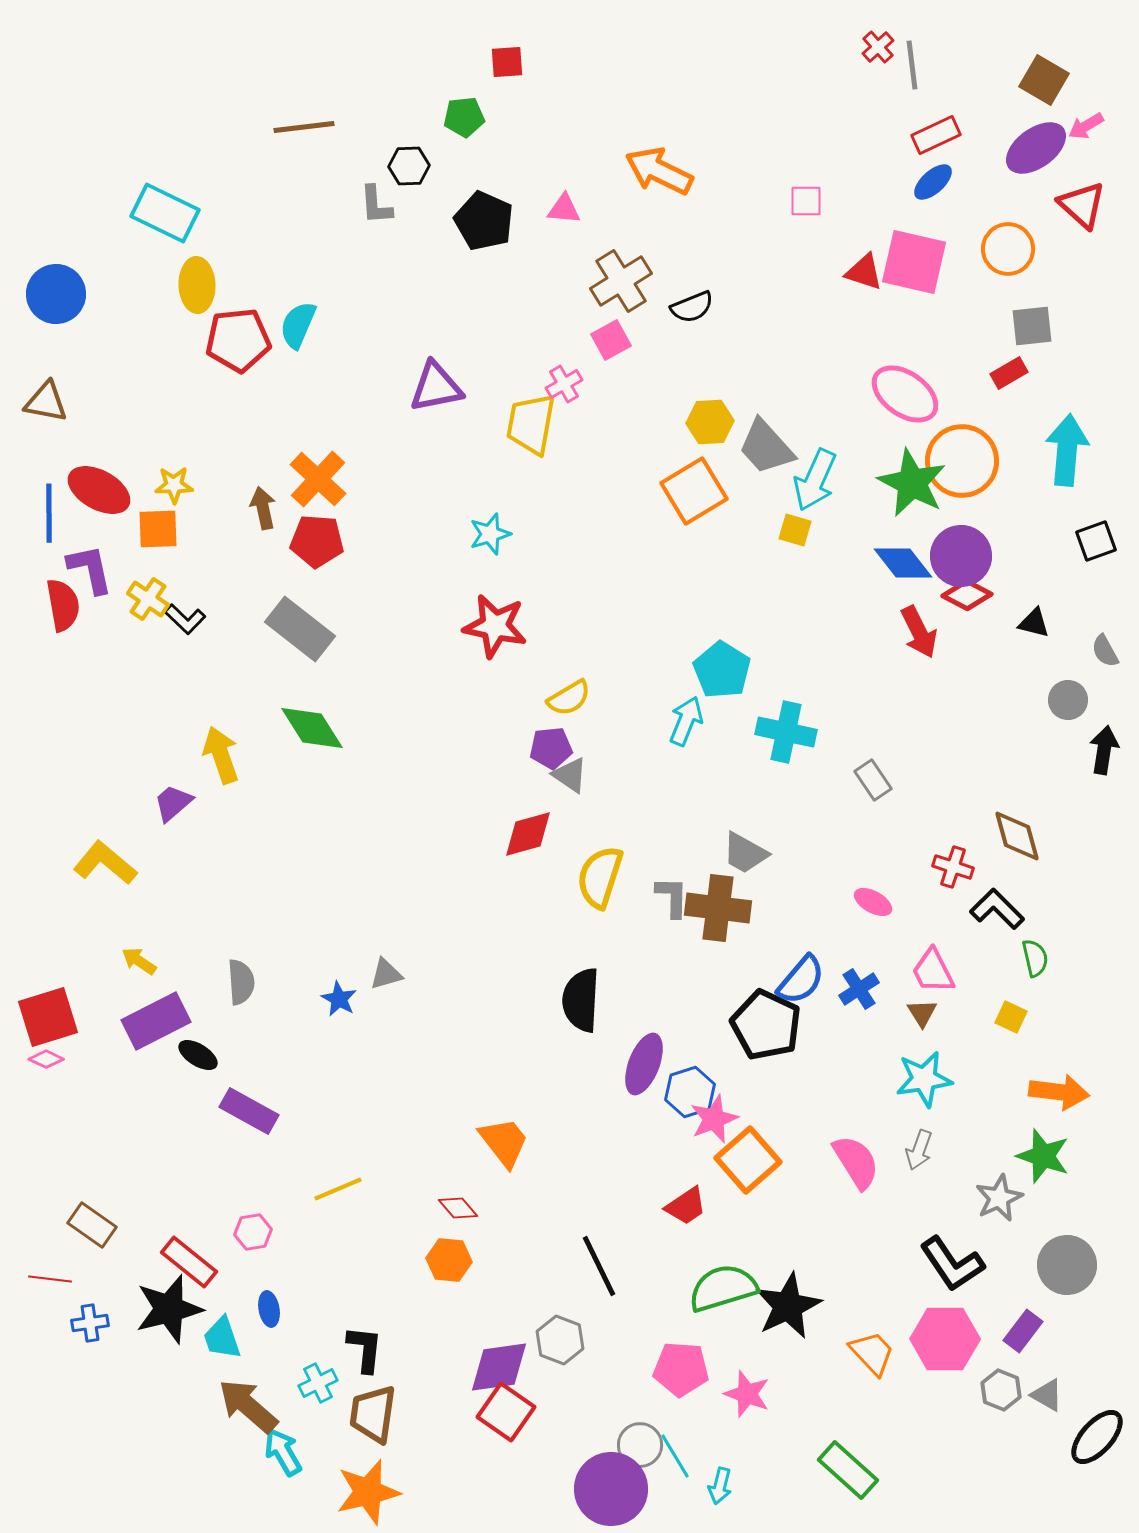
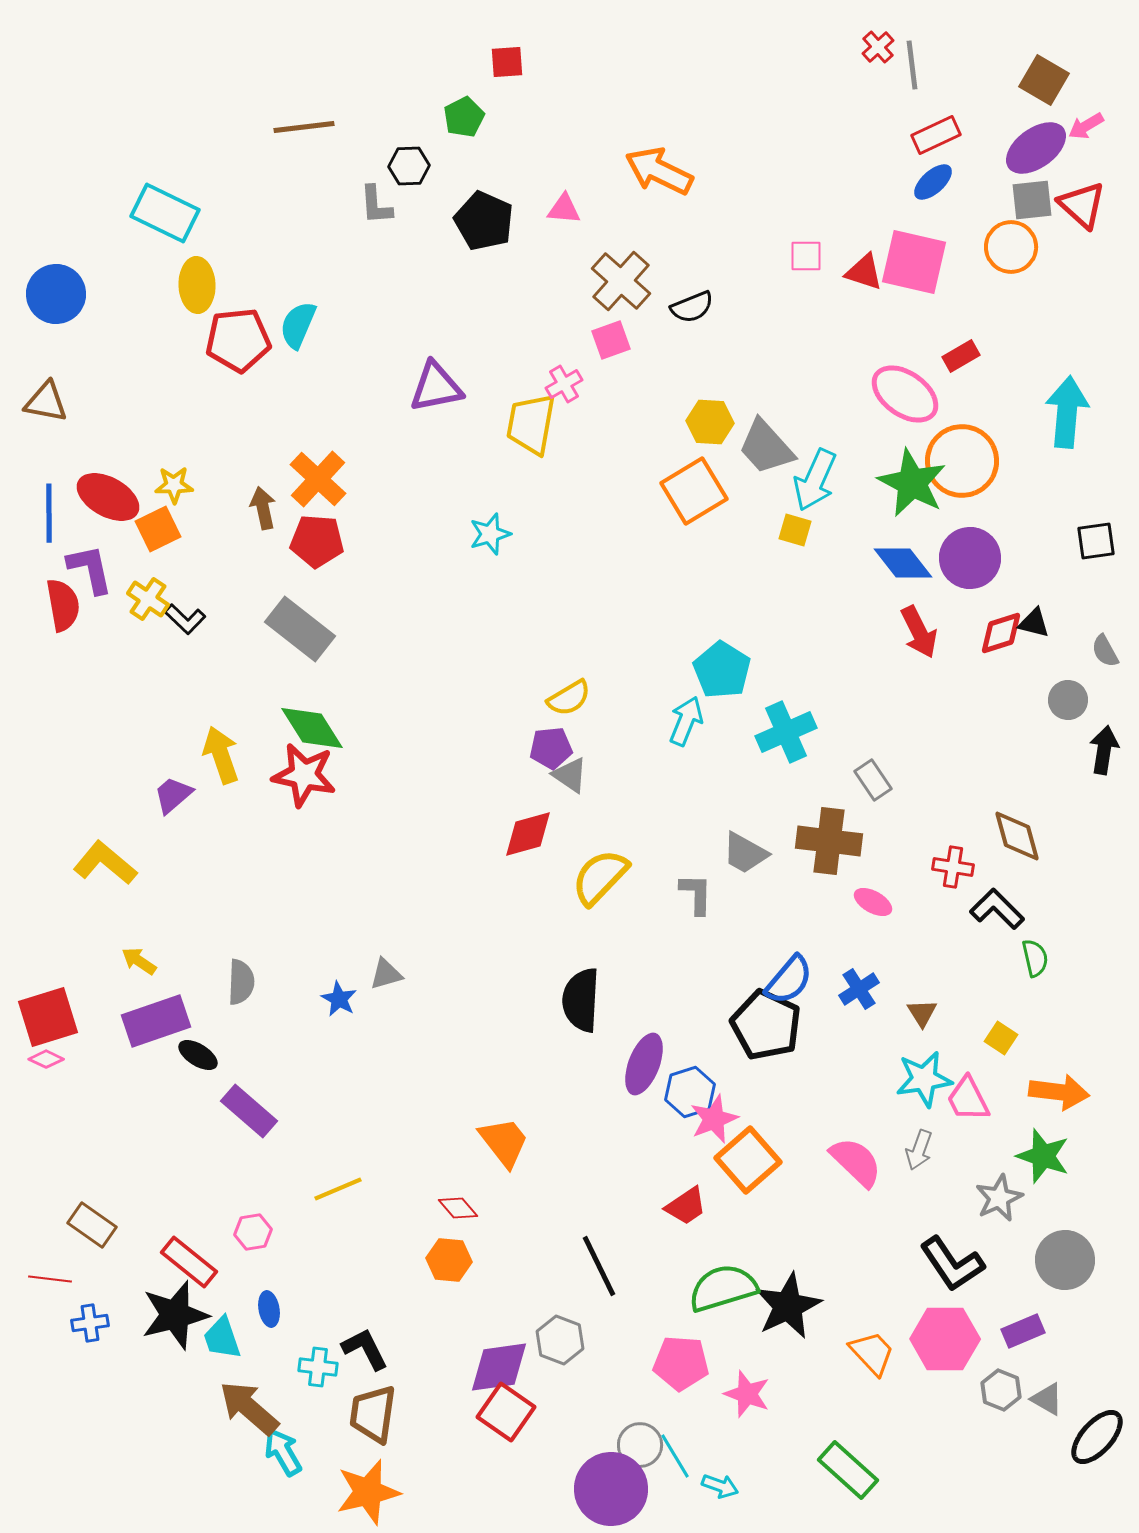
green pentagon at (464, 117): rotated 21 degrees counterclockwise
pink square at (806, 201): moved 55 px down
orange circle at (1008, 249): moved 3 px right, 2 px up
brown cross at (621, 281): rotated 16 degrees counterclockwise
gray square at (1032, 326): moved 126 px up
pink square at (611, 340): rotated 9 degrees clockwise
red rectangle at (1009, 373): moved 48 px left, 17 px up
yellow hexagon at (710, 422): rotated 6 degrees clockwise
cyan arrow at (1067, 450): moved 38 px up
red ellipse at (99, 490): moved 9 px right, 7 px down
orange square at (158, 529): rotated 24 degrees counterclockwise
black square at (1096, 541): rotated 12 degrees clockwise
purple circle at (961, 556): moved 9 px right, 2 px down
red diamond at (967, 595): moved 34 px right, 38 px down; rotated 45 degrees counterclockwise
red star at (495, 626): moved 191 px left, 149 px down
cyan cross at (786, 732): rotated 36 degrees counterclockwise
purple trapezoid at (173, 803): moved 8 px up
red cross at (953, 867): rotated 9 degrees counterclockwise
yellow semicircle at (600, 877): rotated 26 degrees clockwise
gray L-shape at (672, 897): moved 24 px right, 3 px up
brown cross at (718, 908): moved 111 px right, 67 px up
pink trapezoid at (933, 971): moved 35 px right, 128 px down
blue semicircle at (801, 980): moved 12 px left
gray semicircle at (241, 982): rotated 6 degrees clockwise
yellow square at (1011, 1017): moved 10 px left, 21 px down; rotated 8 degrees clockwise
purple rectangle at (156, 1021): rotated 8 degrees clockwise
purple rectangle at (249, 1111): rotated 12 degrees clockwise
pink semicircle at (856, 1162): rotated 14 degrees counterclockwise
gray circle at (1067, 1265): moved 2 px left, 5 px up
black star at (169, 1309): moved 6 px right, 6 px down
purple rectangle at (1023, 1331): rotated 30 degrees clockwise
black L-shape at (365, 1349): rotated 33 degrees counterclockwise
pink pentagon at (681, 1369): moved 6 px up
cyan cross at (318, 1383): moved 16 px up; rotated 33 degrees clockwise
gray triangle at (1047, 1395): moved 4 px down
brown arrow at (248, 1406): moved 1 px right, 2 px down
cyan arrow at (720, 1486): rotated 84 degrees counterclockwise
